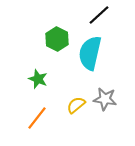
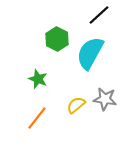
cyan semicircle: rotated 16 degrees clockwise
